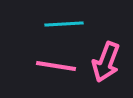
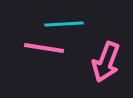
pink line: moved 12 px left, 18 px up
